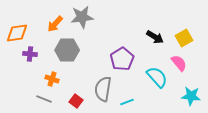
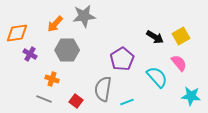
gray star: moved 2 px right, 1 px up
yellow square: moved 3 px left, 2 px up
purple cross: rotated 24 degrees clockwise
